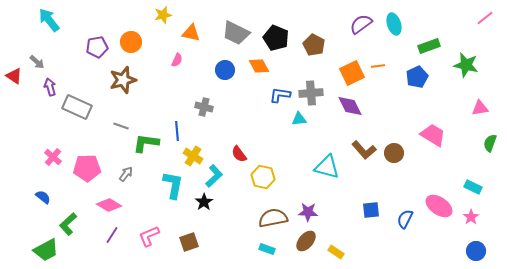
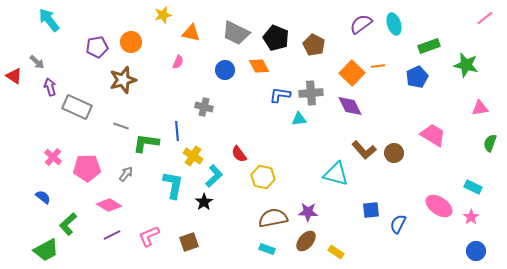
pink semicircle at (177, 60): moved 1 px right, 2 px down
orange square at (352, 73): rotated 20 degrees counterclockwise
cyan triangle at (327, 167): moved 9 px right, 7 px down
blue semicircle at (405, 219): moved 7 px left, 5 px down
purple line at (112, 235): rotated 30 degrees clockwise
